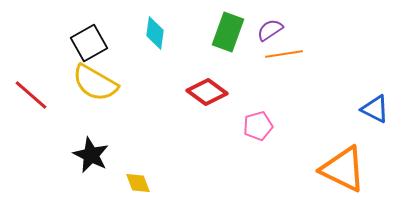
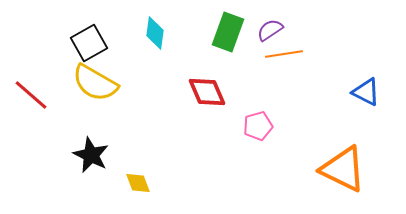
red diamond: rotated 30 degrees clockwise
blue triangle: moved 9 px left, 17 px up
